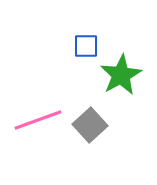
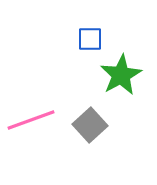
blue square: moved 4 px right, 7 px up
pink line: moved 7 px left
